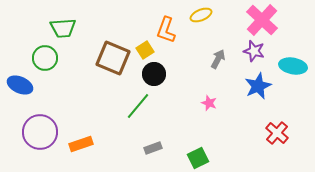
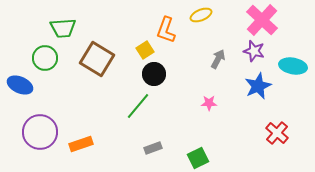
brown square: moved 16 px left, 1 px down; rotated 8 degrees clockwise
pink star: rotated 21 degrees counterclockwise
